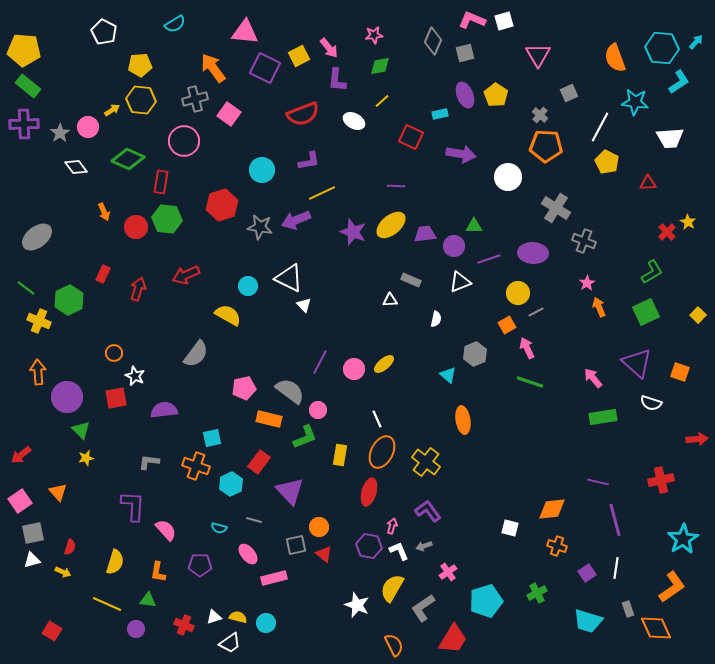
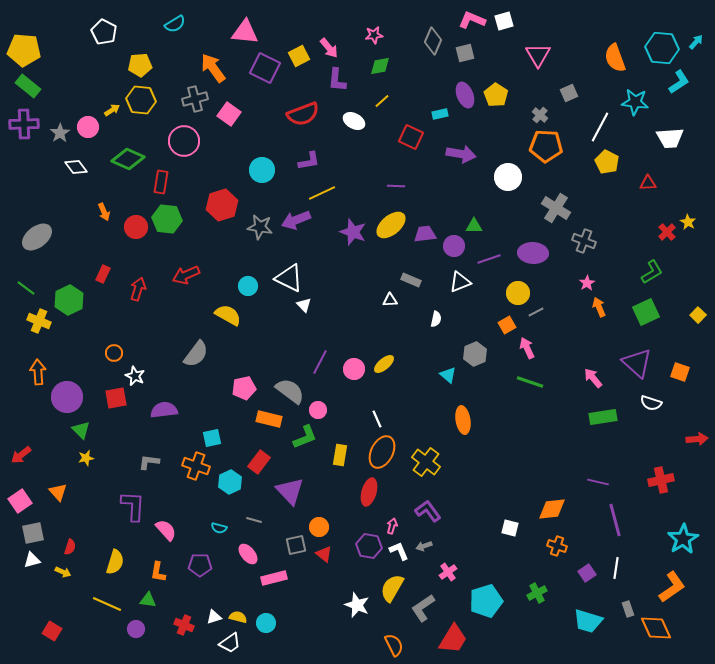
cyan hexagon at (231, 484): moved 1 px left, 2 px up
